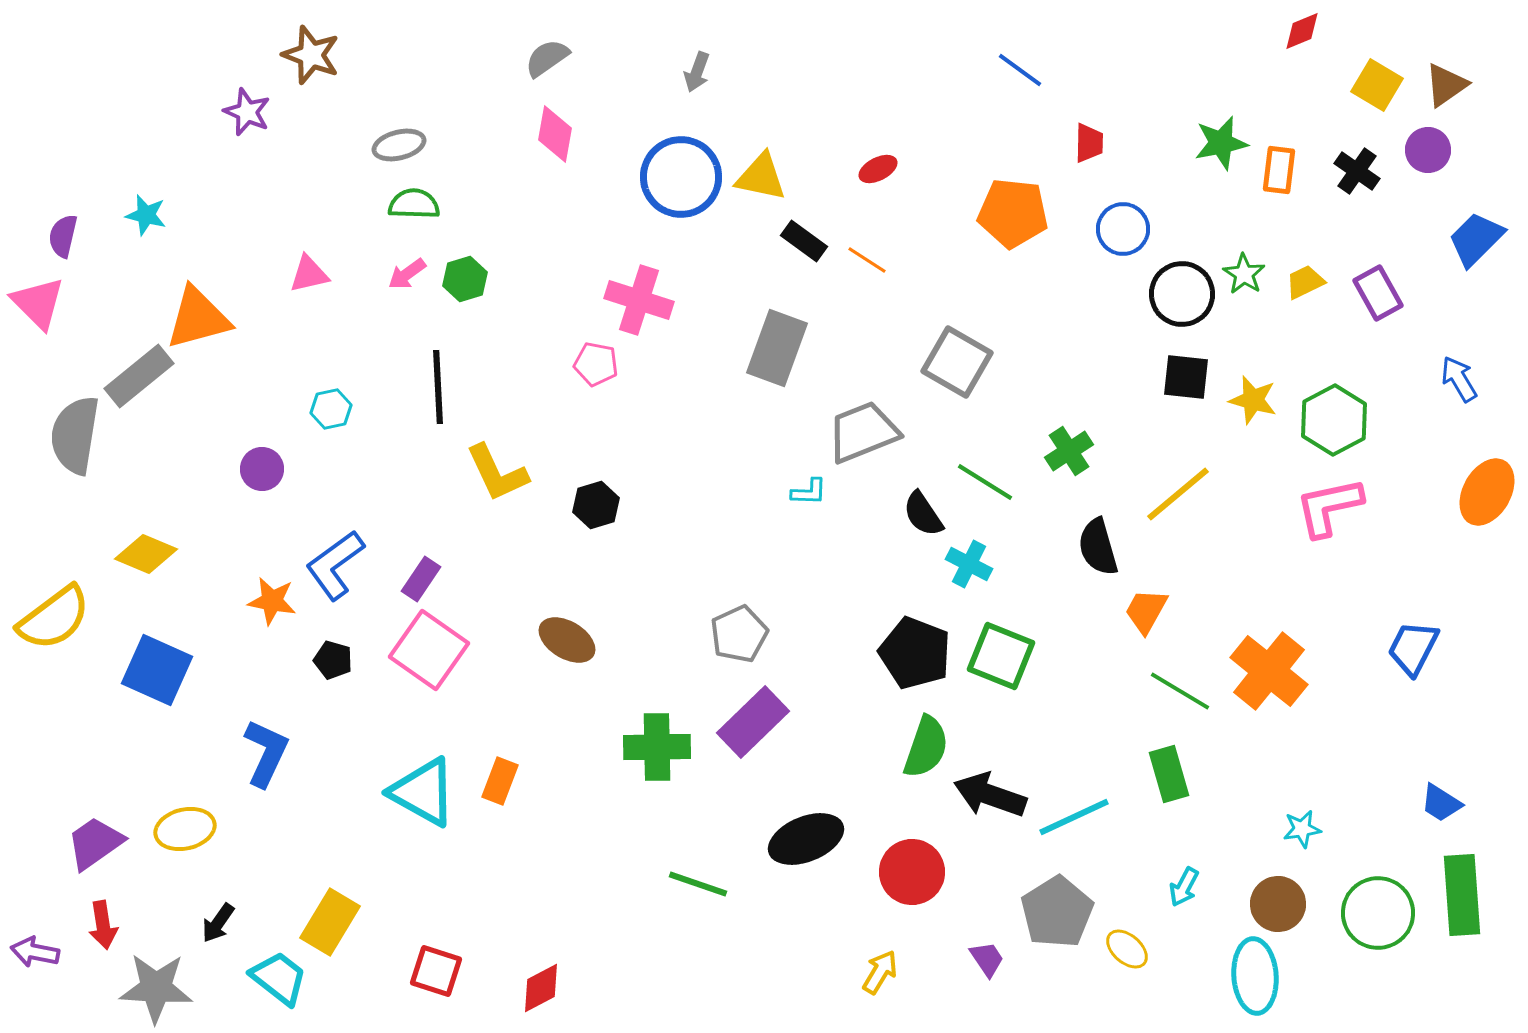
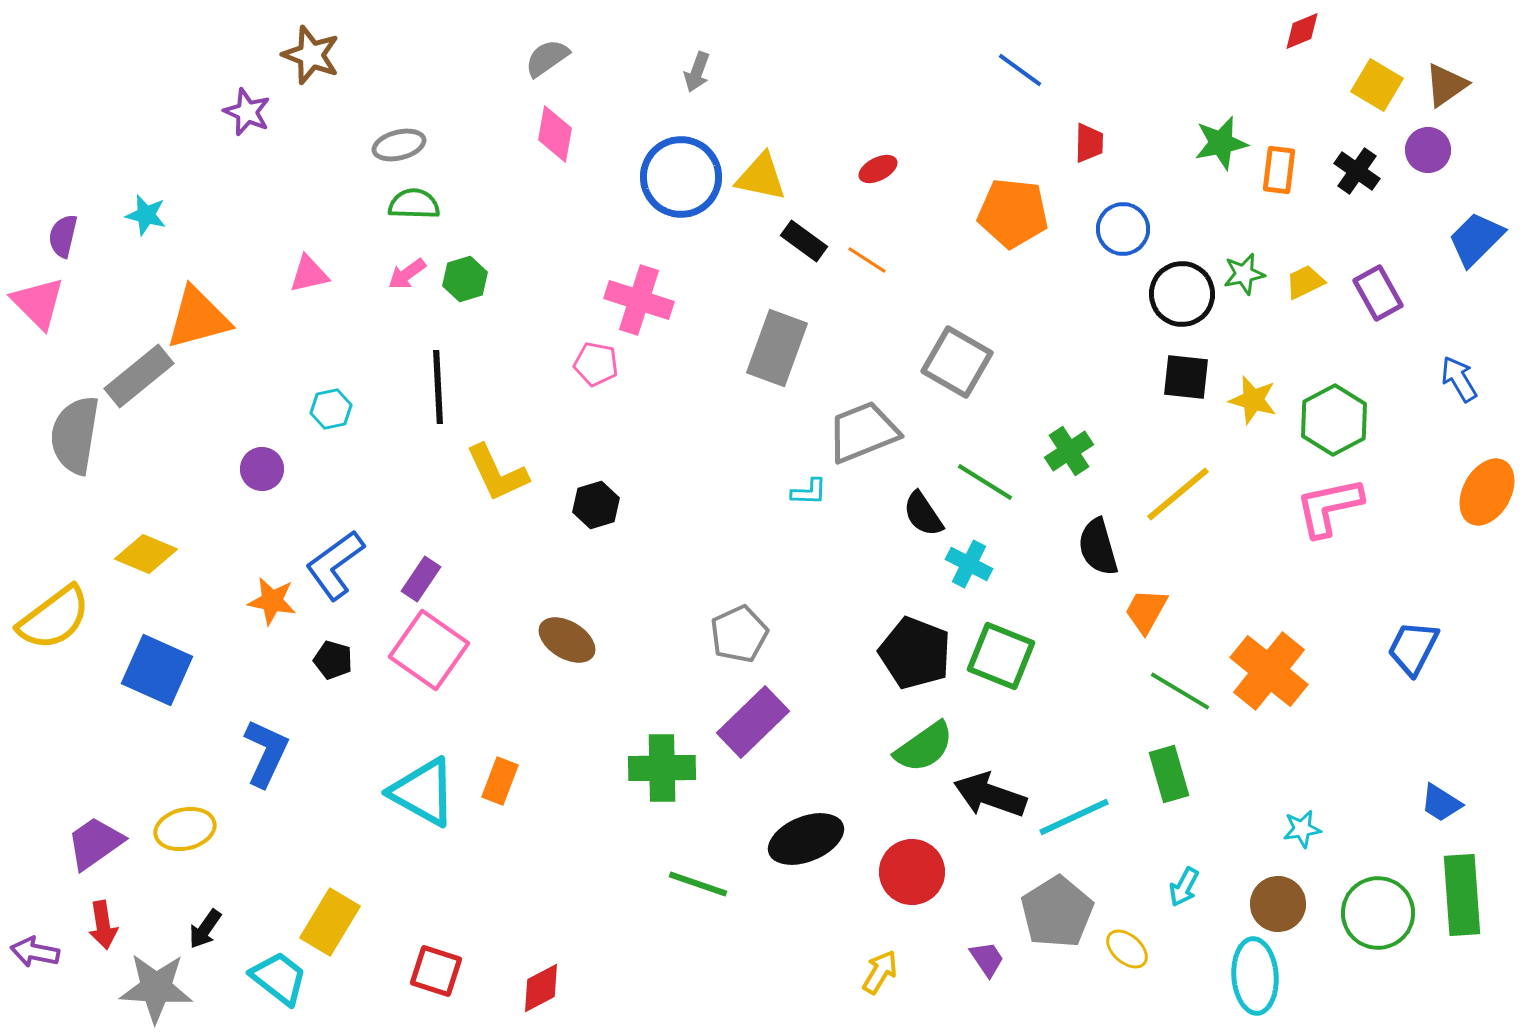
green star at (1244, 274): rotated 27 degrees clockwise
green cross at (657, 747): moved 5 px right, 21 px down
green semicircle at (926, 747): moved 2 px left; rotated 36 degrees clockwise
black arrow at (218, 923): moved 13 px left, 6 px down
